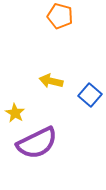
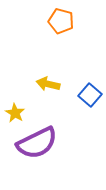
orange pentagon: moved 1 px right, 5 px down
yellow arrow: moved 3 px left, 3 px down
